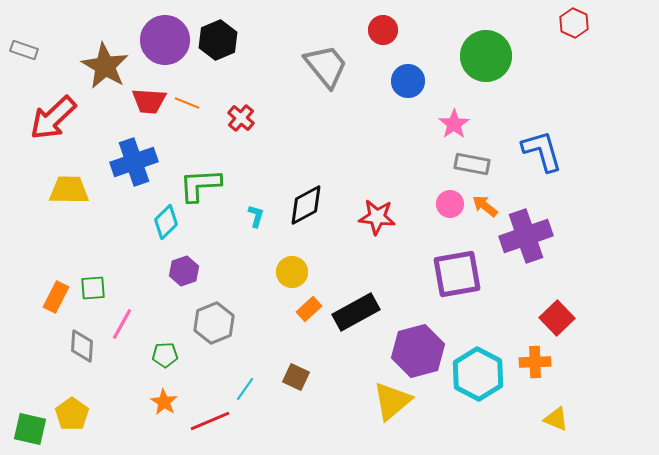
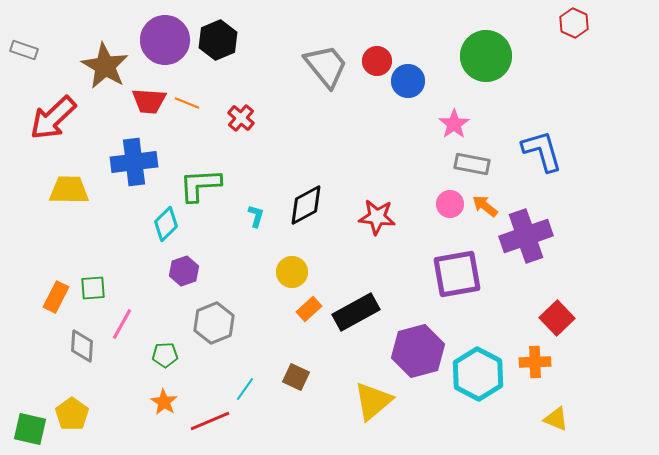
red circle at (383, 30): moved 6 px left, 31 px down
blue cross at (134, 162): rotated 12 degrees clockwise
cyan diamond at (166, 222): moved 2 px down
yellow triangle at (392, 401): moved 19 px left
